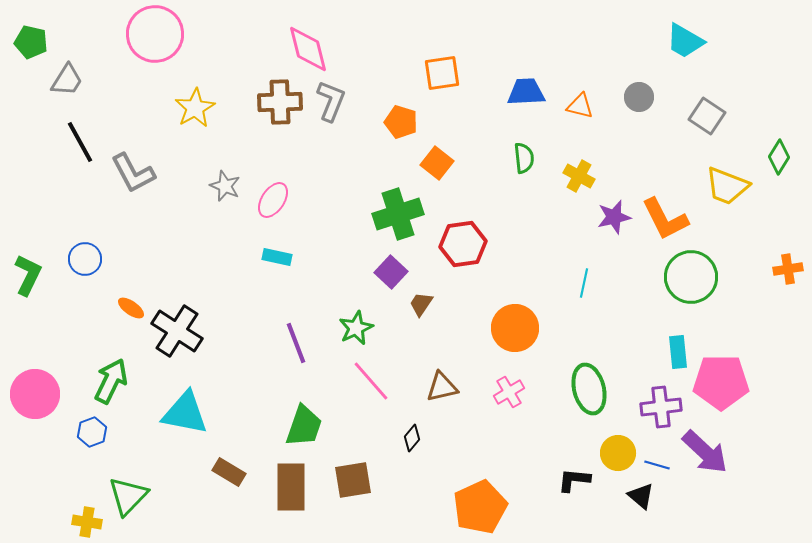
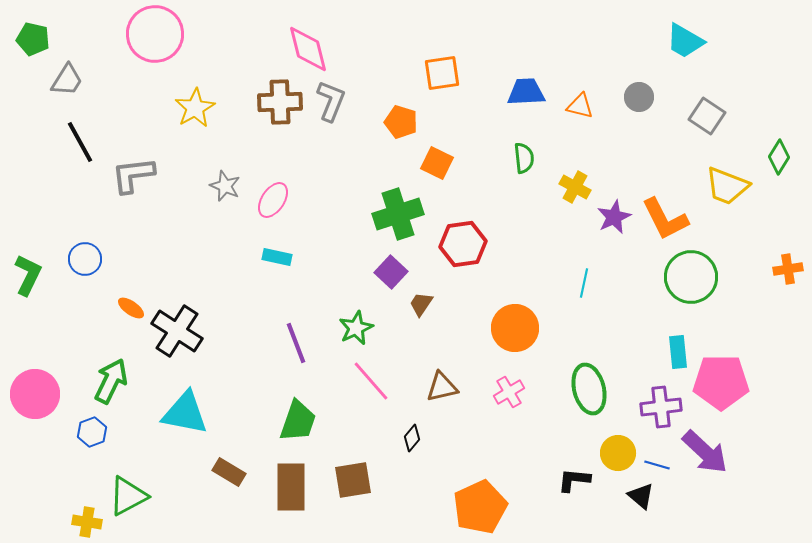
green pentagon at (31, 42): moved 2 px right, 3 px up
orange square at (437, 163): rotated 12 degrees counterclockwise
gray L-shape at (133, 173): moved 2 px down; rotated 111 degrees clockwise
yellow cross at (579, 176): moved 4 px left, 11 px down
purple star at (614, 217): rotated 12 degrees counterclockwise
green trapezoid at (304, 426): moved 6 px left, 5 px up
green triangle at (128, 496): rotated 18 degrees clockwise
